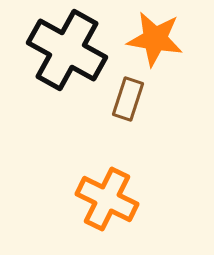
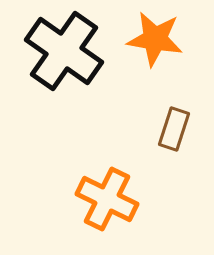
black cross: moved 3 px left, 1 px down; rotated 6 degrees clockwise
brown rectangle: moved 46 px right, 30 px down
